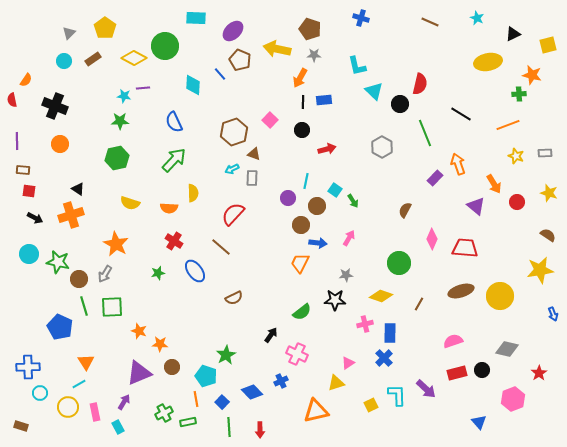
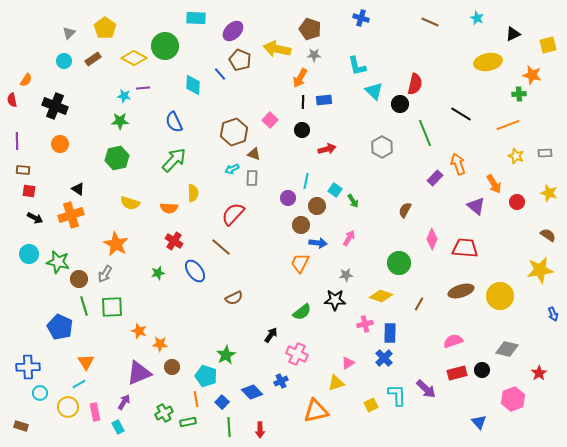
red semicircle at (420, 84): moved 5 px left
